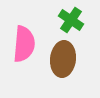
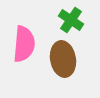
brown ellipse: rotated 16 degrees counterclockwise
